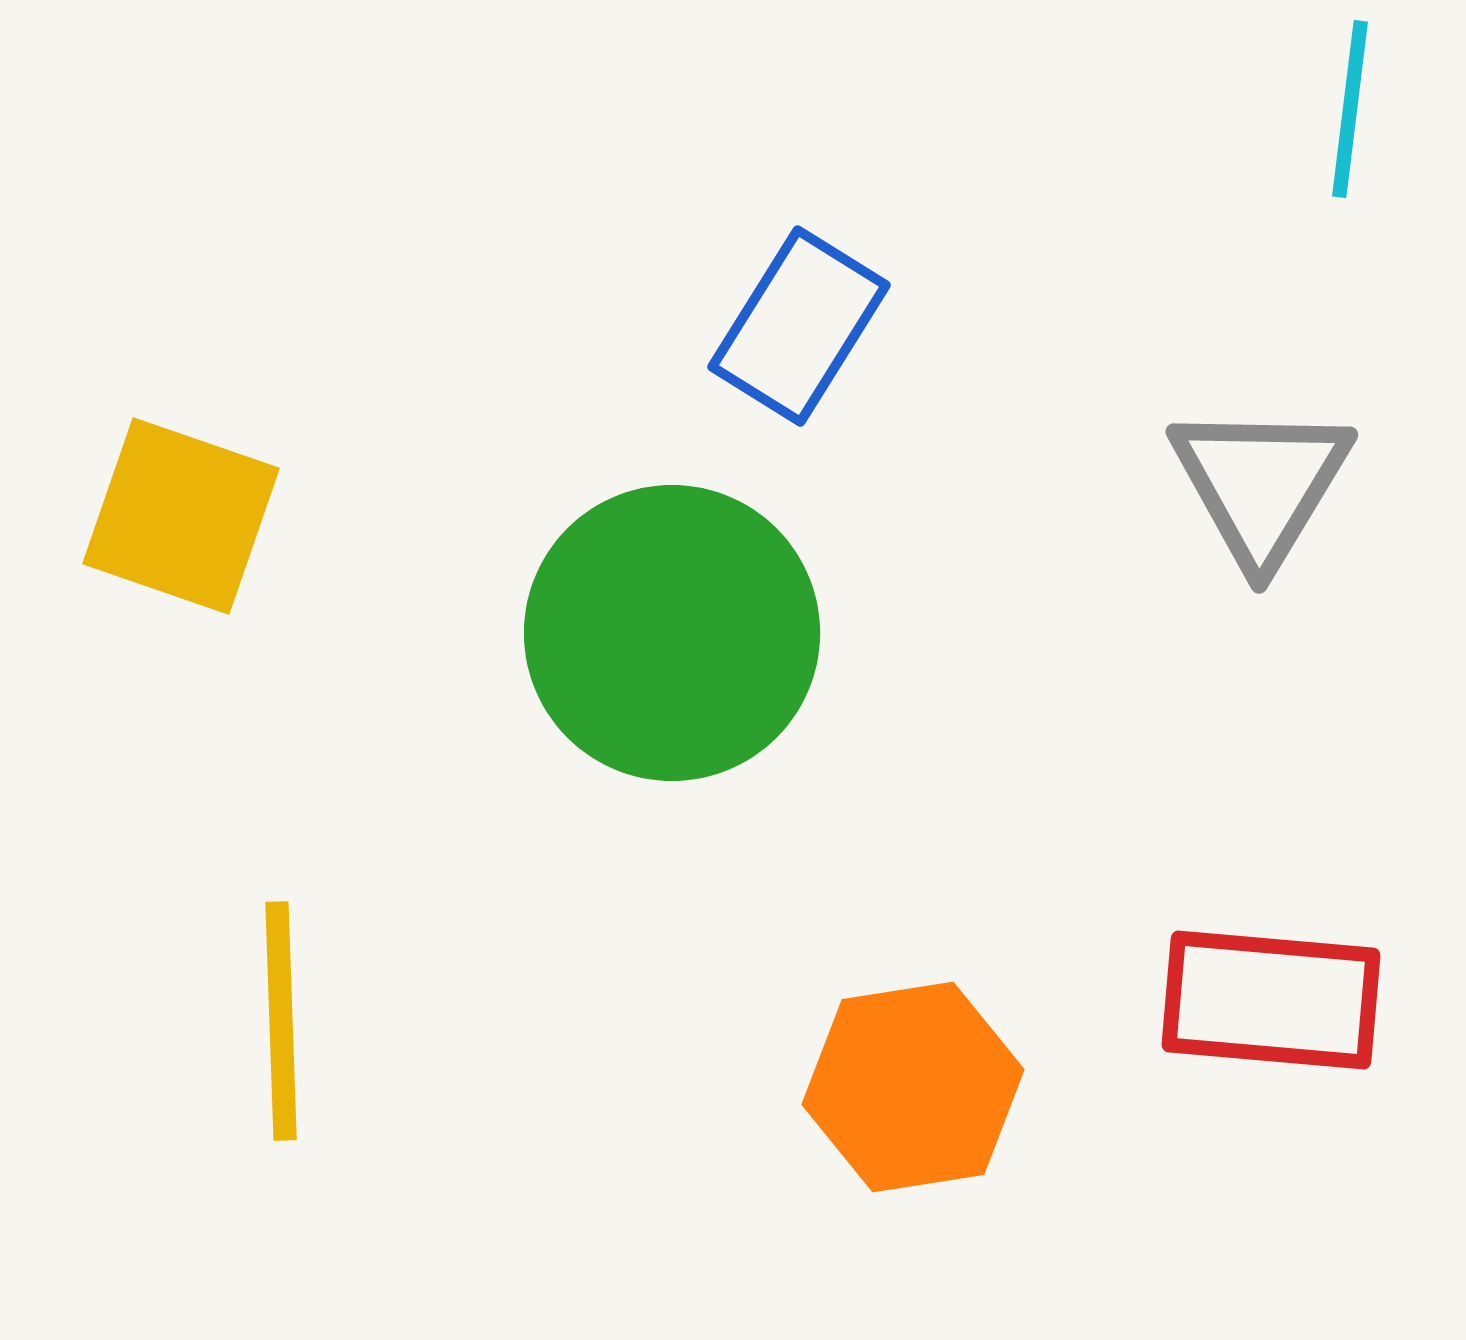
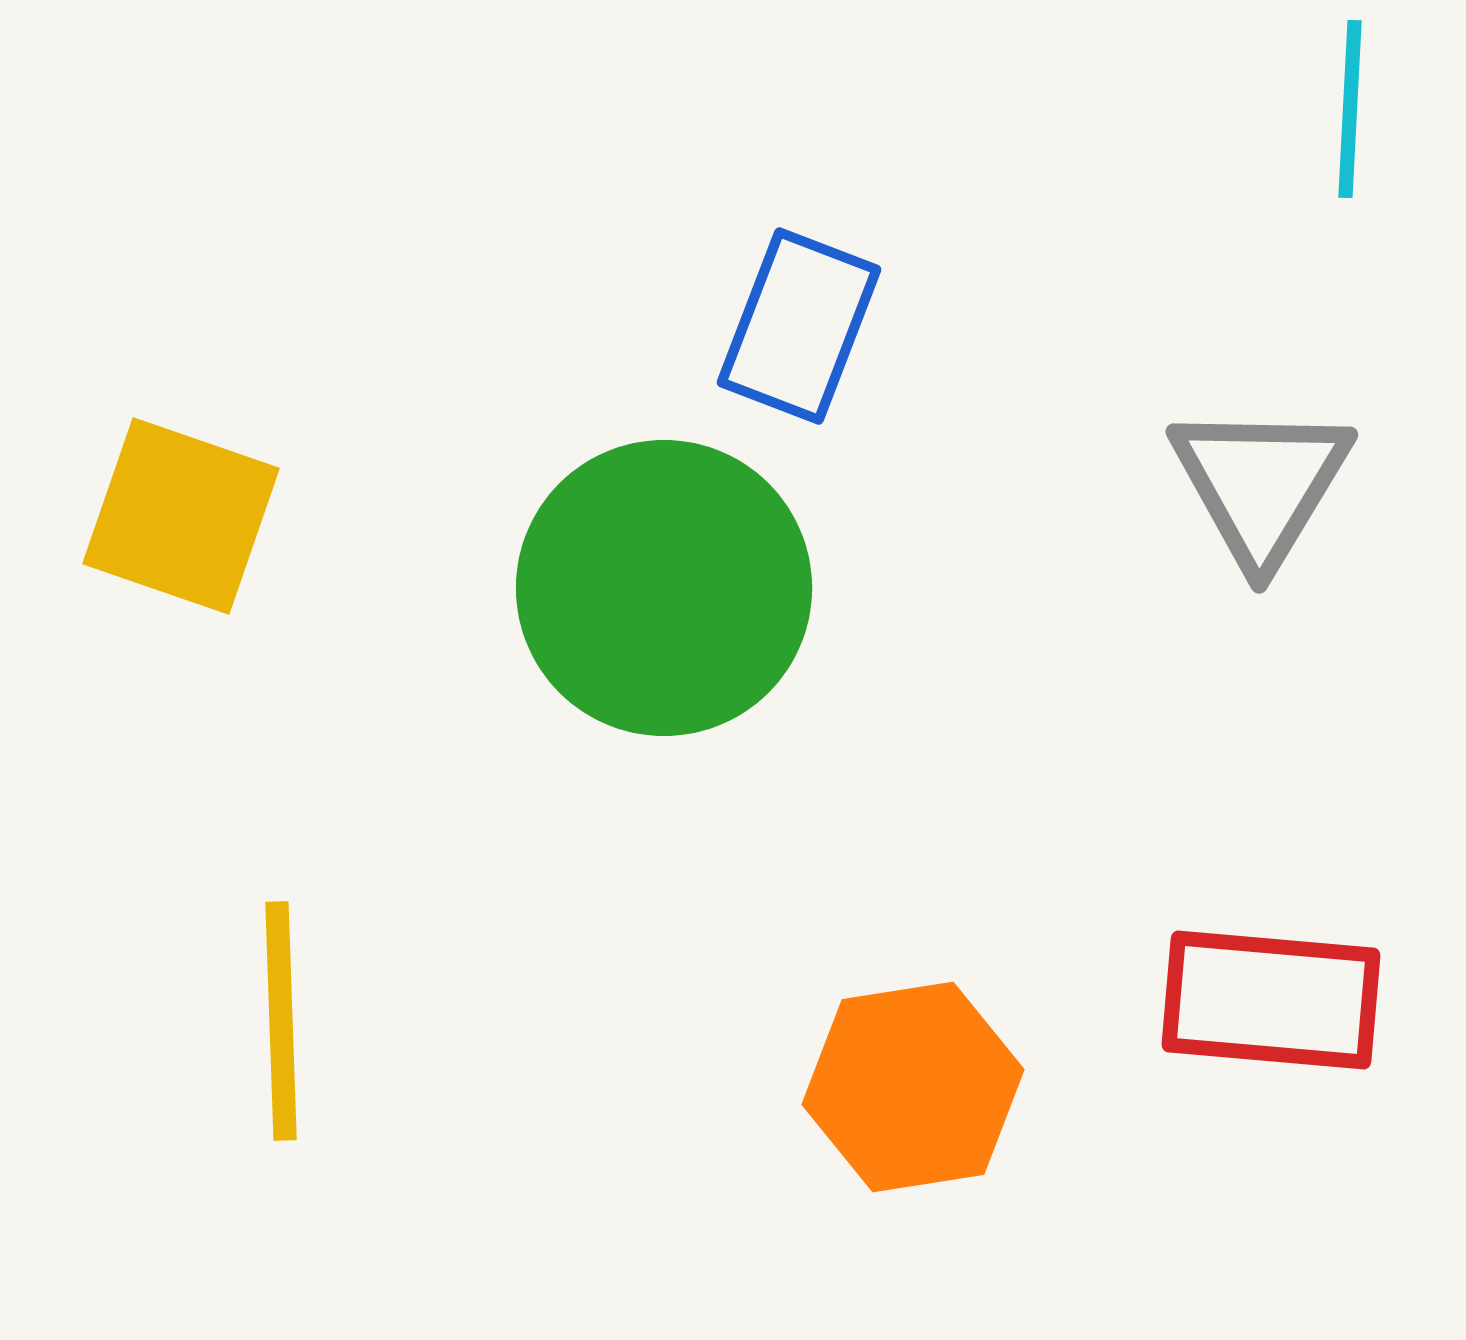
cyan line: rotated 4 degrees counterclockwise
blue rectangle: rotated 11 degrees counterclockwise
green circle: moved 8 px left, 45 px up
